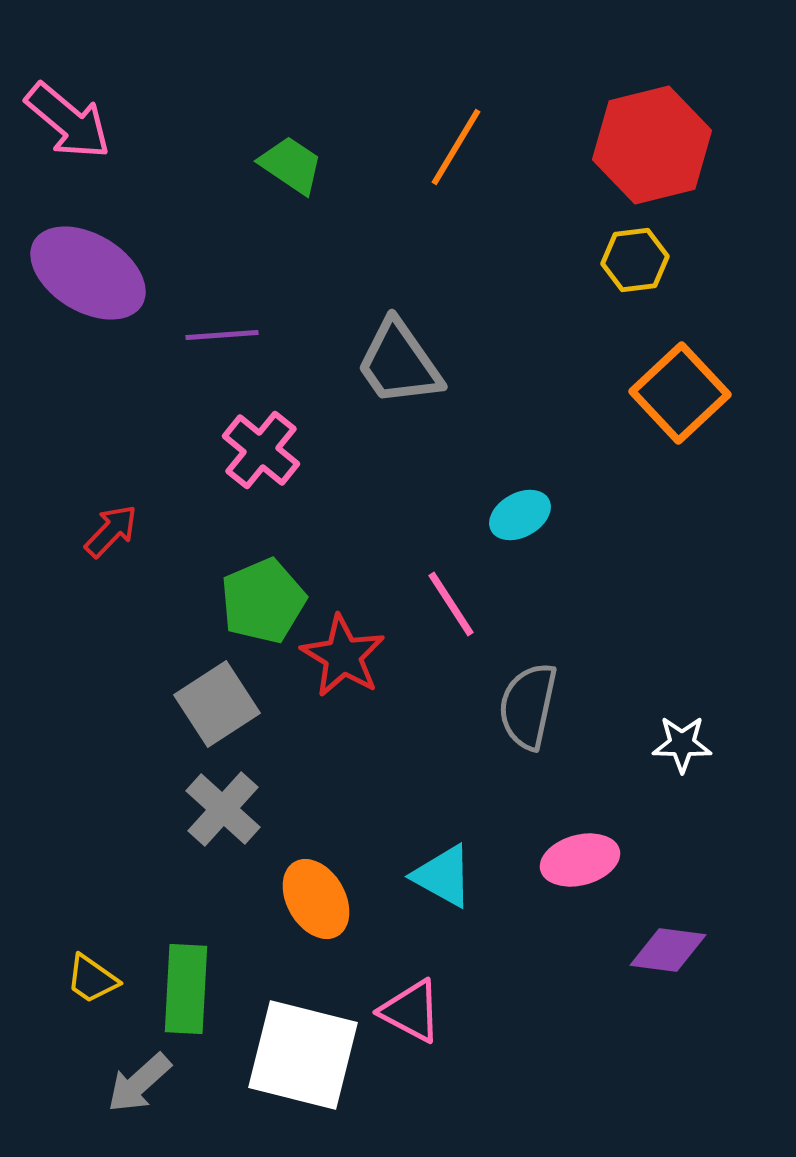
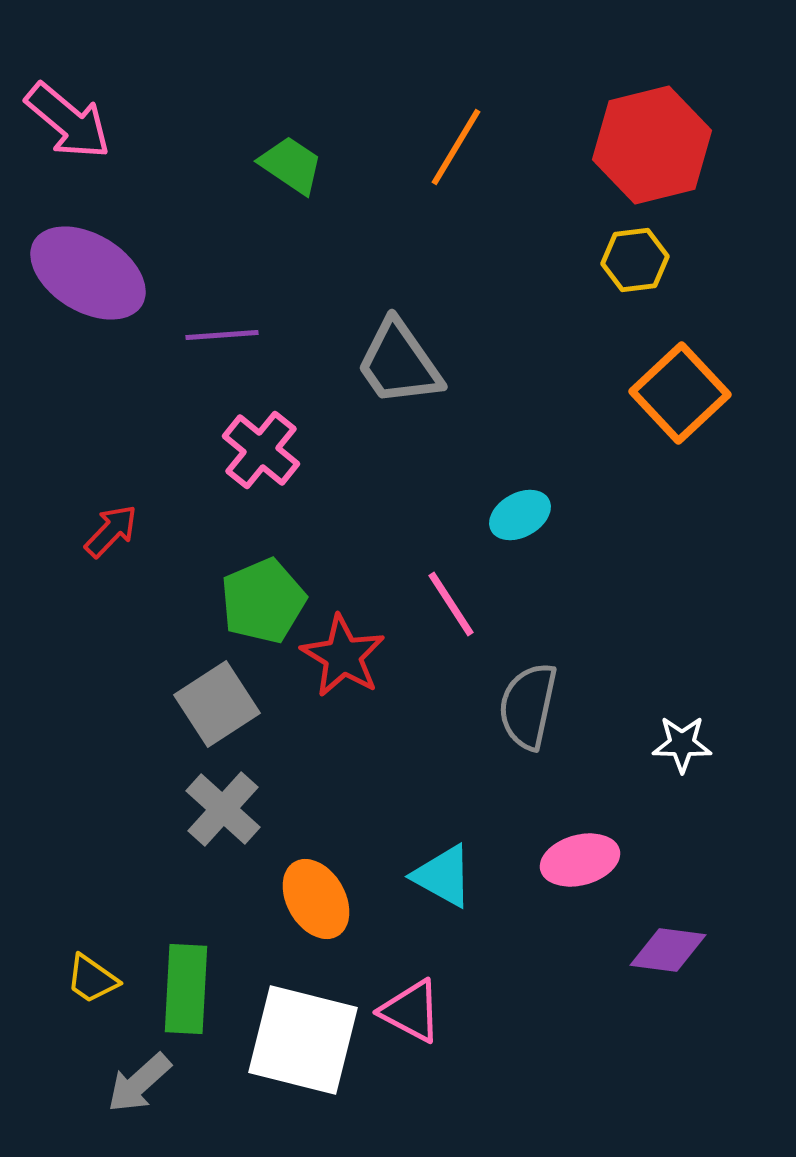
white square: moved 15 px up
